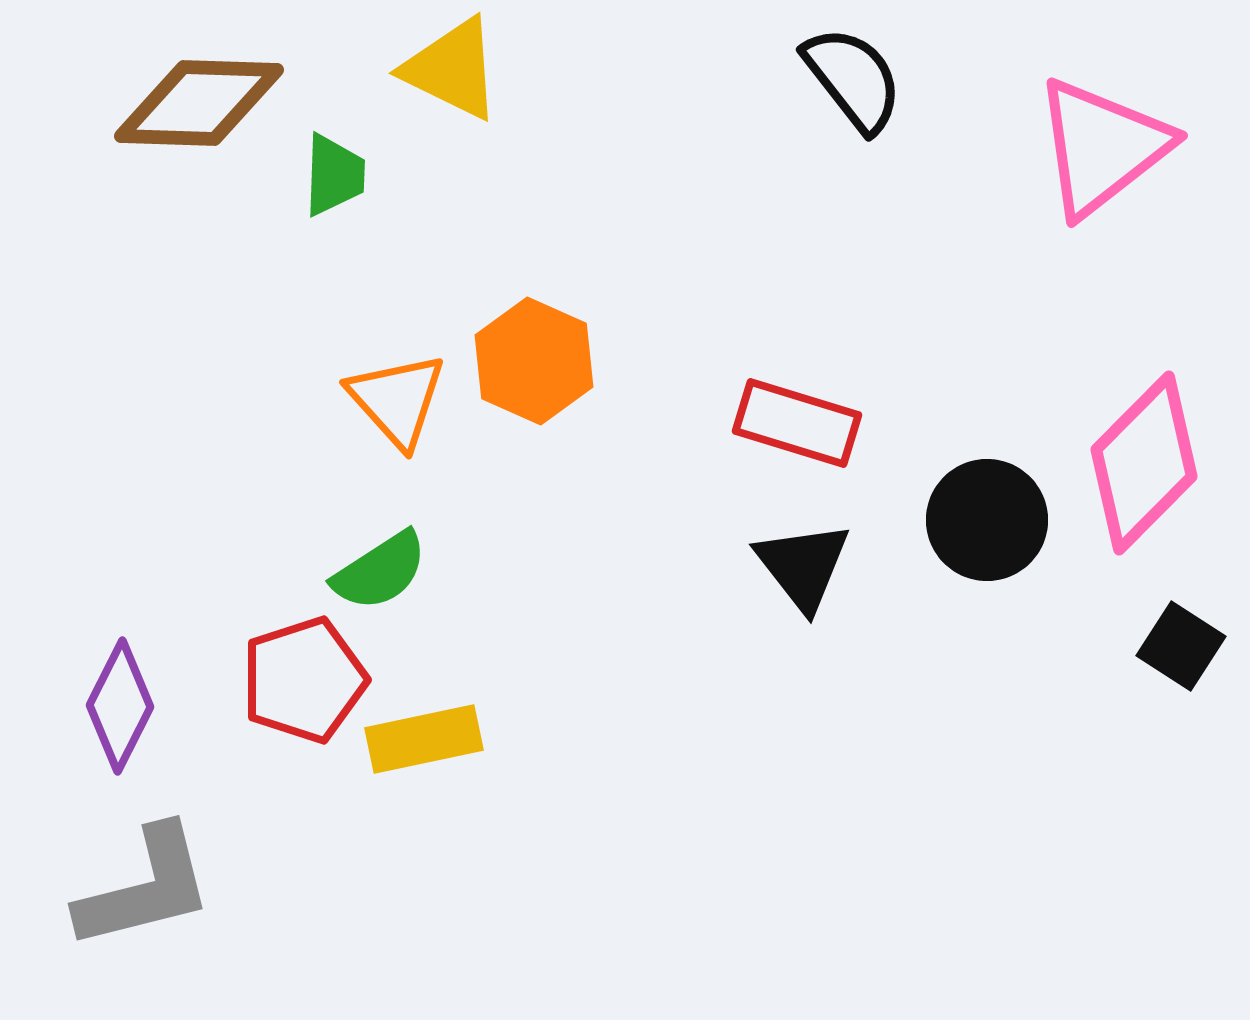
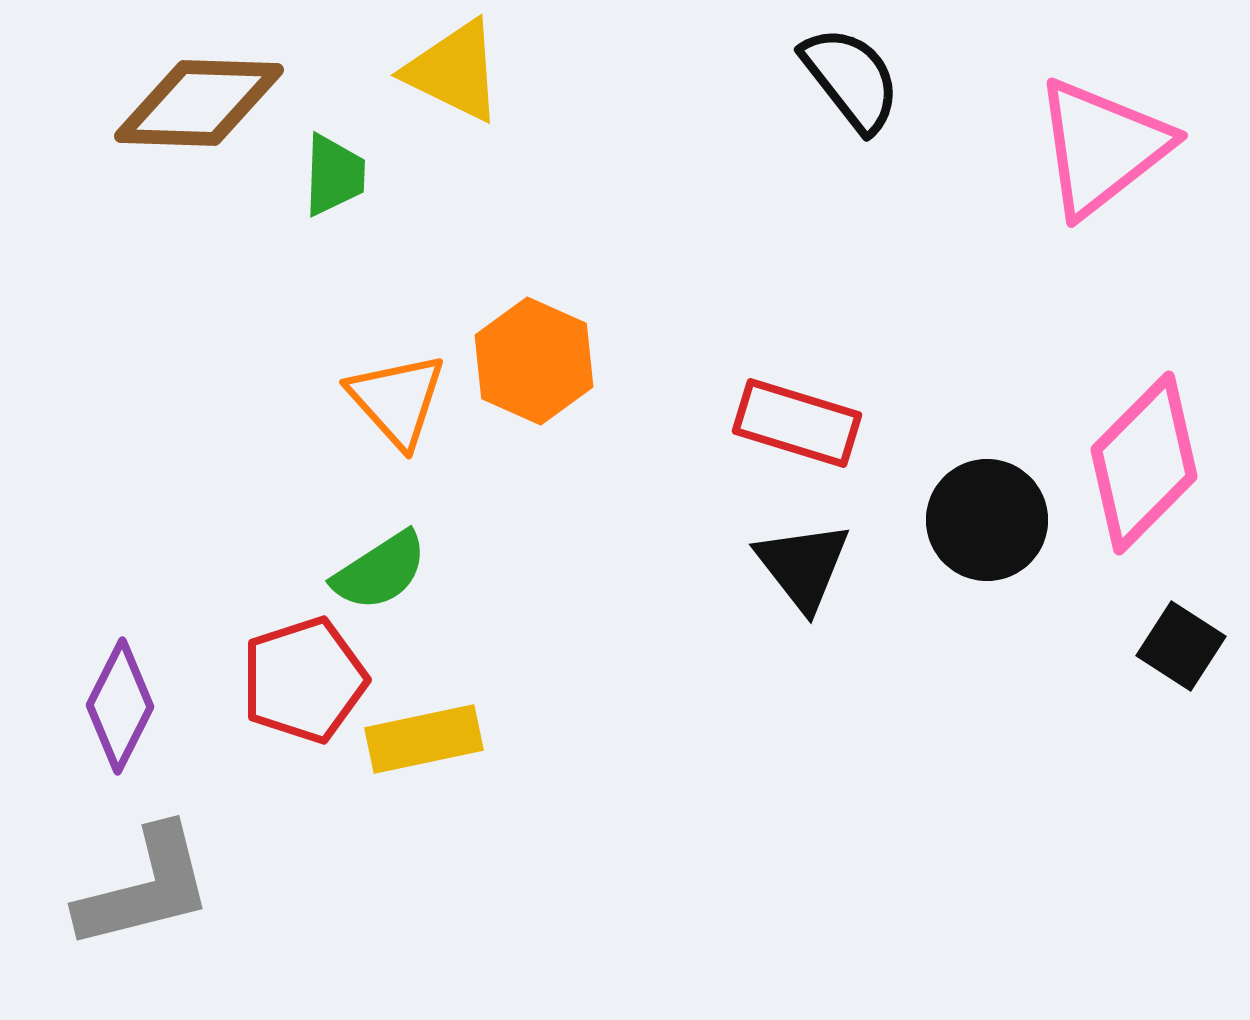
yellow triangle: moved 2 px right, 2 px down
black semicircle: moved 2 px left
